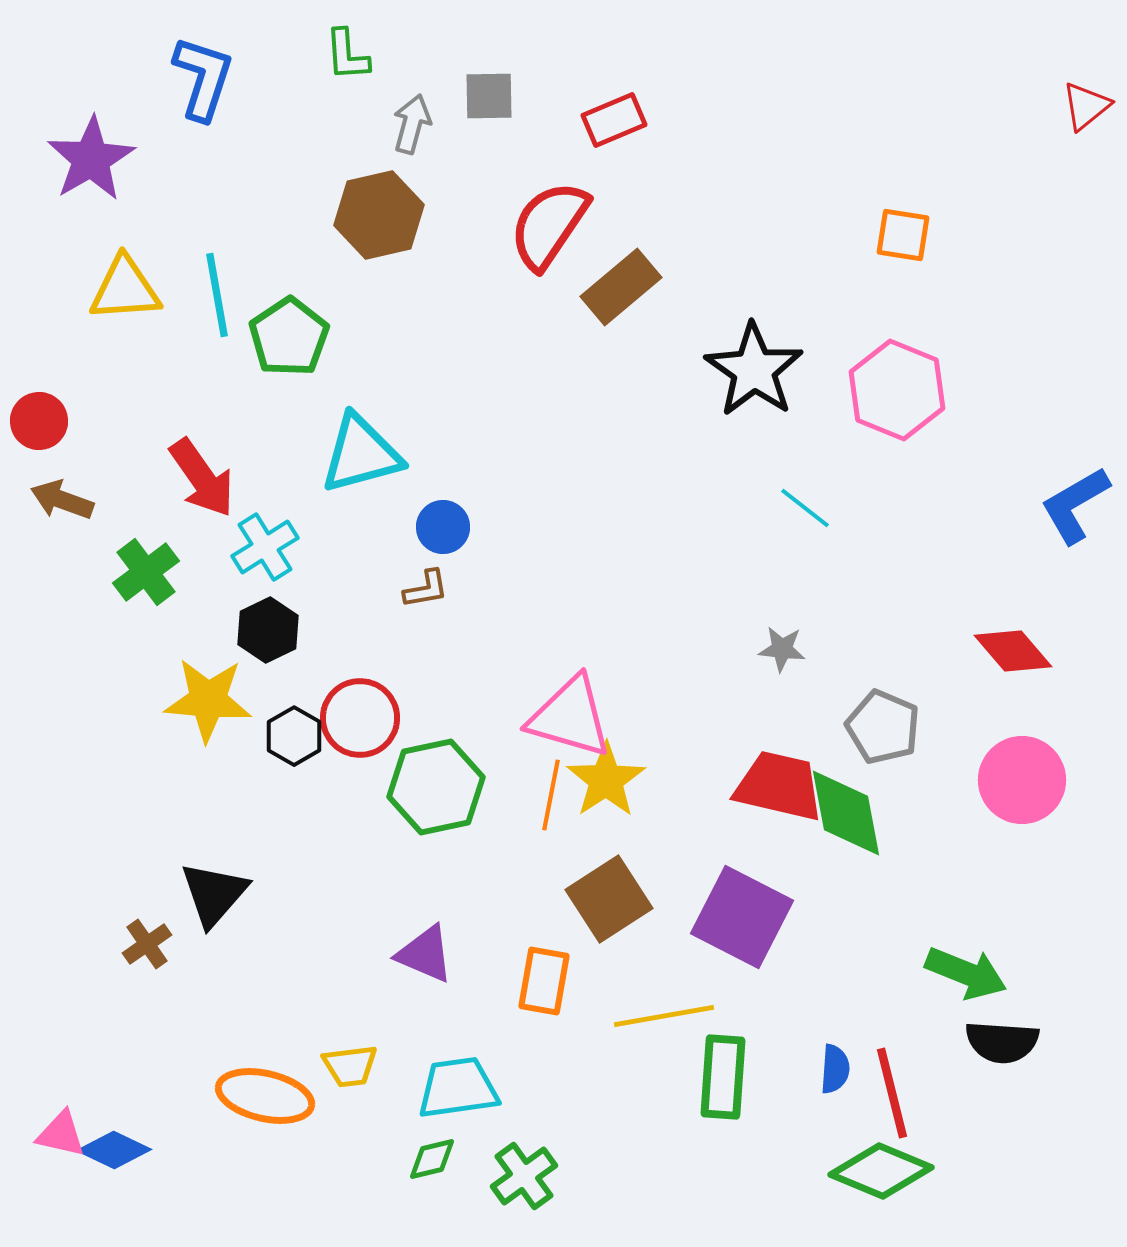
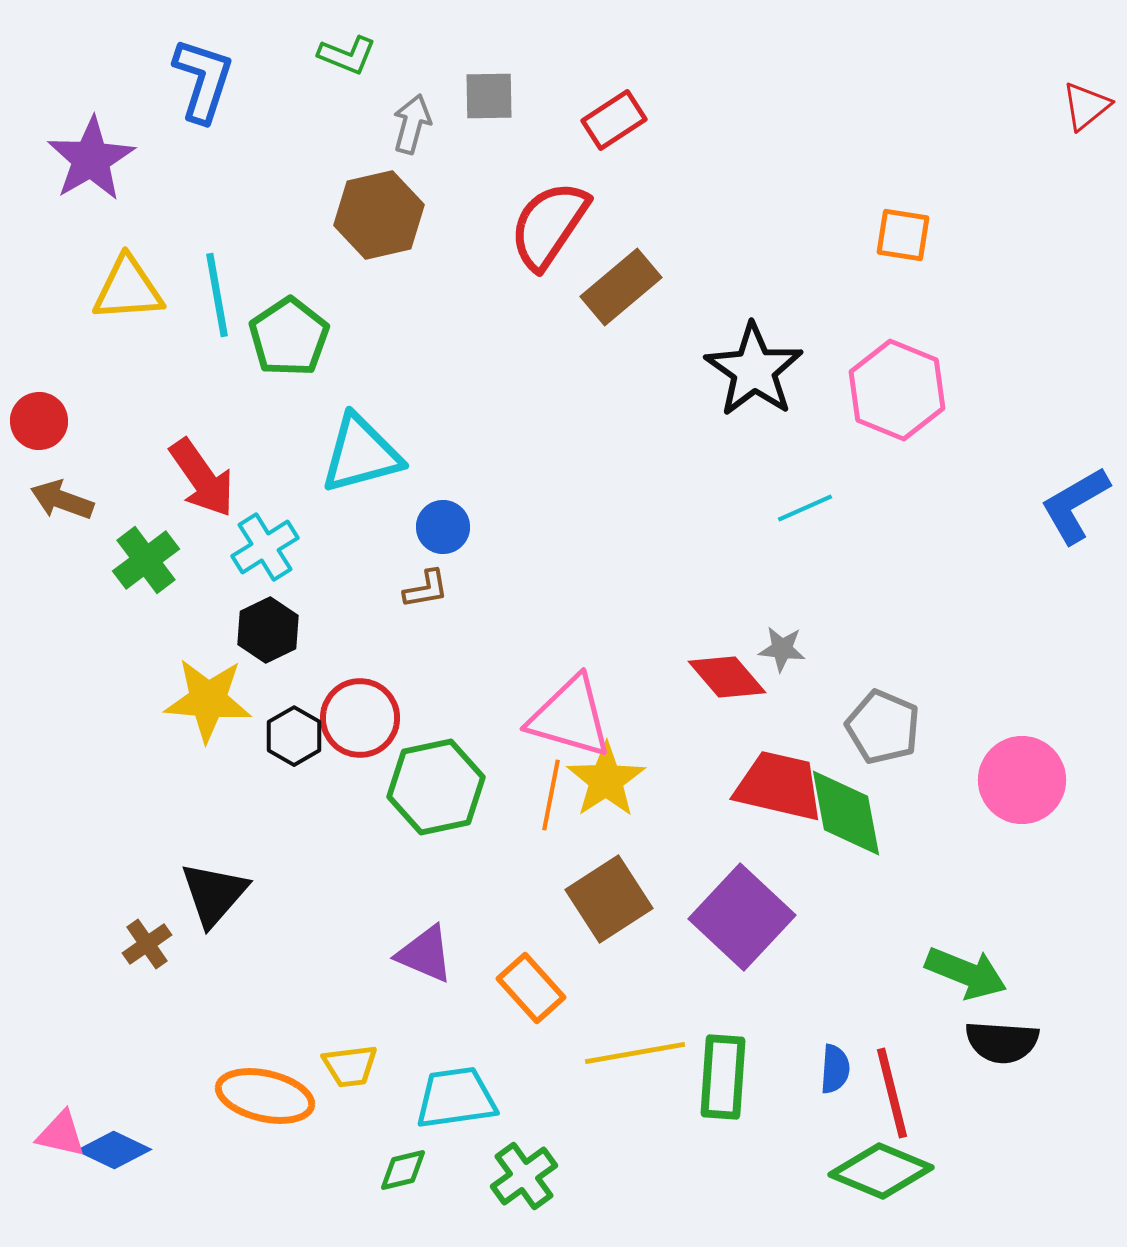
green L-shape at (347, 55): rotated 64 degrees counterclockwise
blue L-shape at (203, 78): moved 2 px down
red rectangle at (614, 120): rotated 10 degrees counterclockwise
yellow triangle at (125, 289): moved 3 px right
cyan line at (805, 508): rotated 62 degrees counterclockwise
green cross at (146, 572): moved 12 px up
red diamond at (1013, 651): moved 286 px left, 26 px down
purple square at (742, 917): rotated 16 degrees clockwise
orange rectangle at (544, 981): moved 13 px left, 7 px down; rotated 52 degrees counterclockwise
yellow line at (664, 1016): moved 29 px left, 37 px down
cyan trapezoid at (458, 1088): moved 2 px left, 10 px down
green diamond at (432, 1159): moved 29 px left, 11 px down
